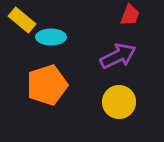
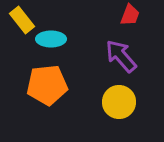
yellow rectangle: rotated 12 degrees clockwise
cyan ellipse: moved 2 px down
purple arrow: moved 3 px right; rotated 105 degrees counterclockwise
orange pentagon: rotated 12 degrees clockwise
